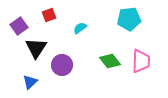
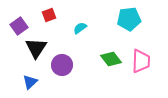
green diamond: moved 1 px right, 2 px up
